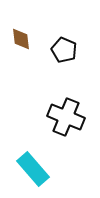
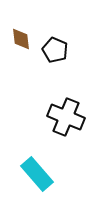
black pentagon: moved 9 px left
cyan rectangle: moved 4 px right, 5 px down
